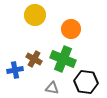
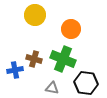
brown cross: rotated 14 degrees counterclockwise
black hexagon: moved 1 px down
